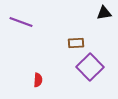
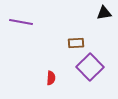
purple line: rotated 10 degrees counterclockwise
red semicircle: moved 13 px right, 2 px up
